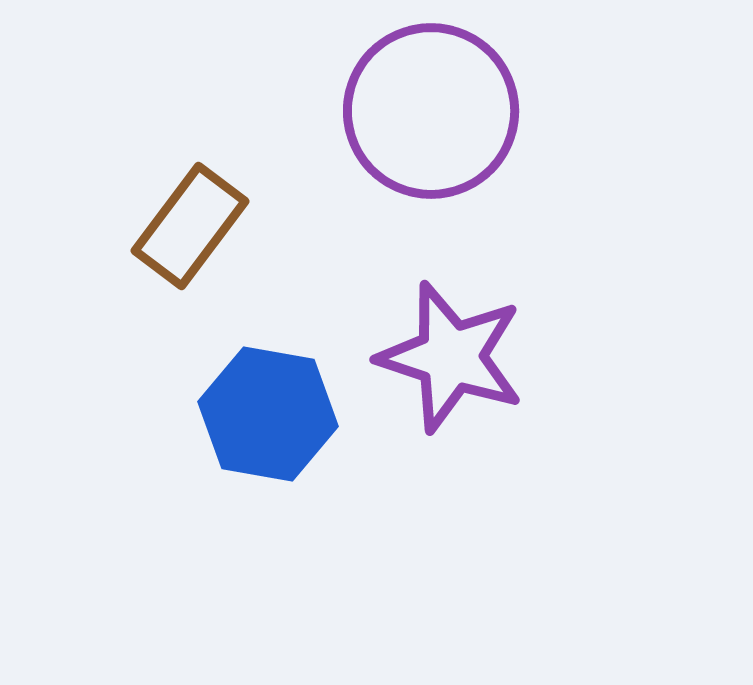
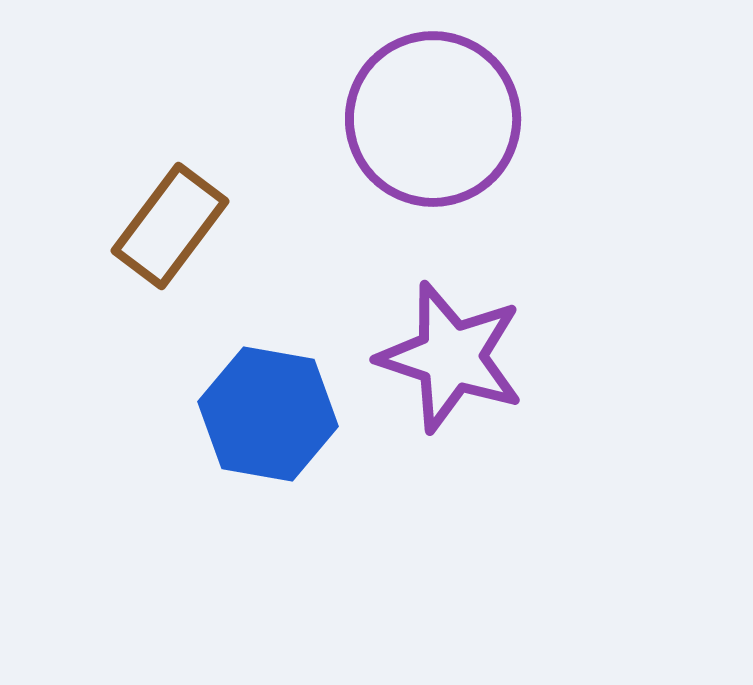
purple circle: moved 2 px right, 8 px down
brown rectangle: moved 20 px left
